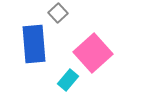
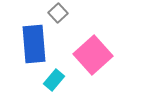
pink square: moved 2 px down
cyan rectangle: moved 14 px left
